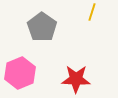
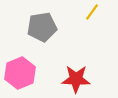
yellow line: rotated 18 degrees clockwise
gray pentagon: rotated 28 degrees clockwise
